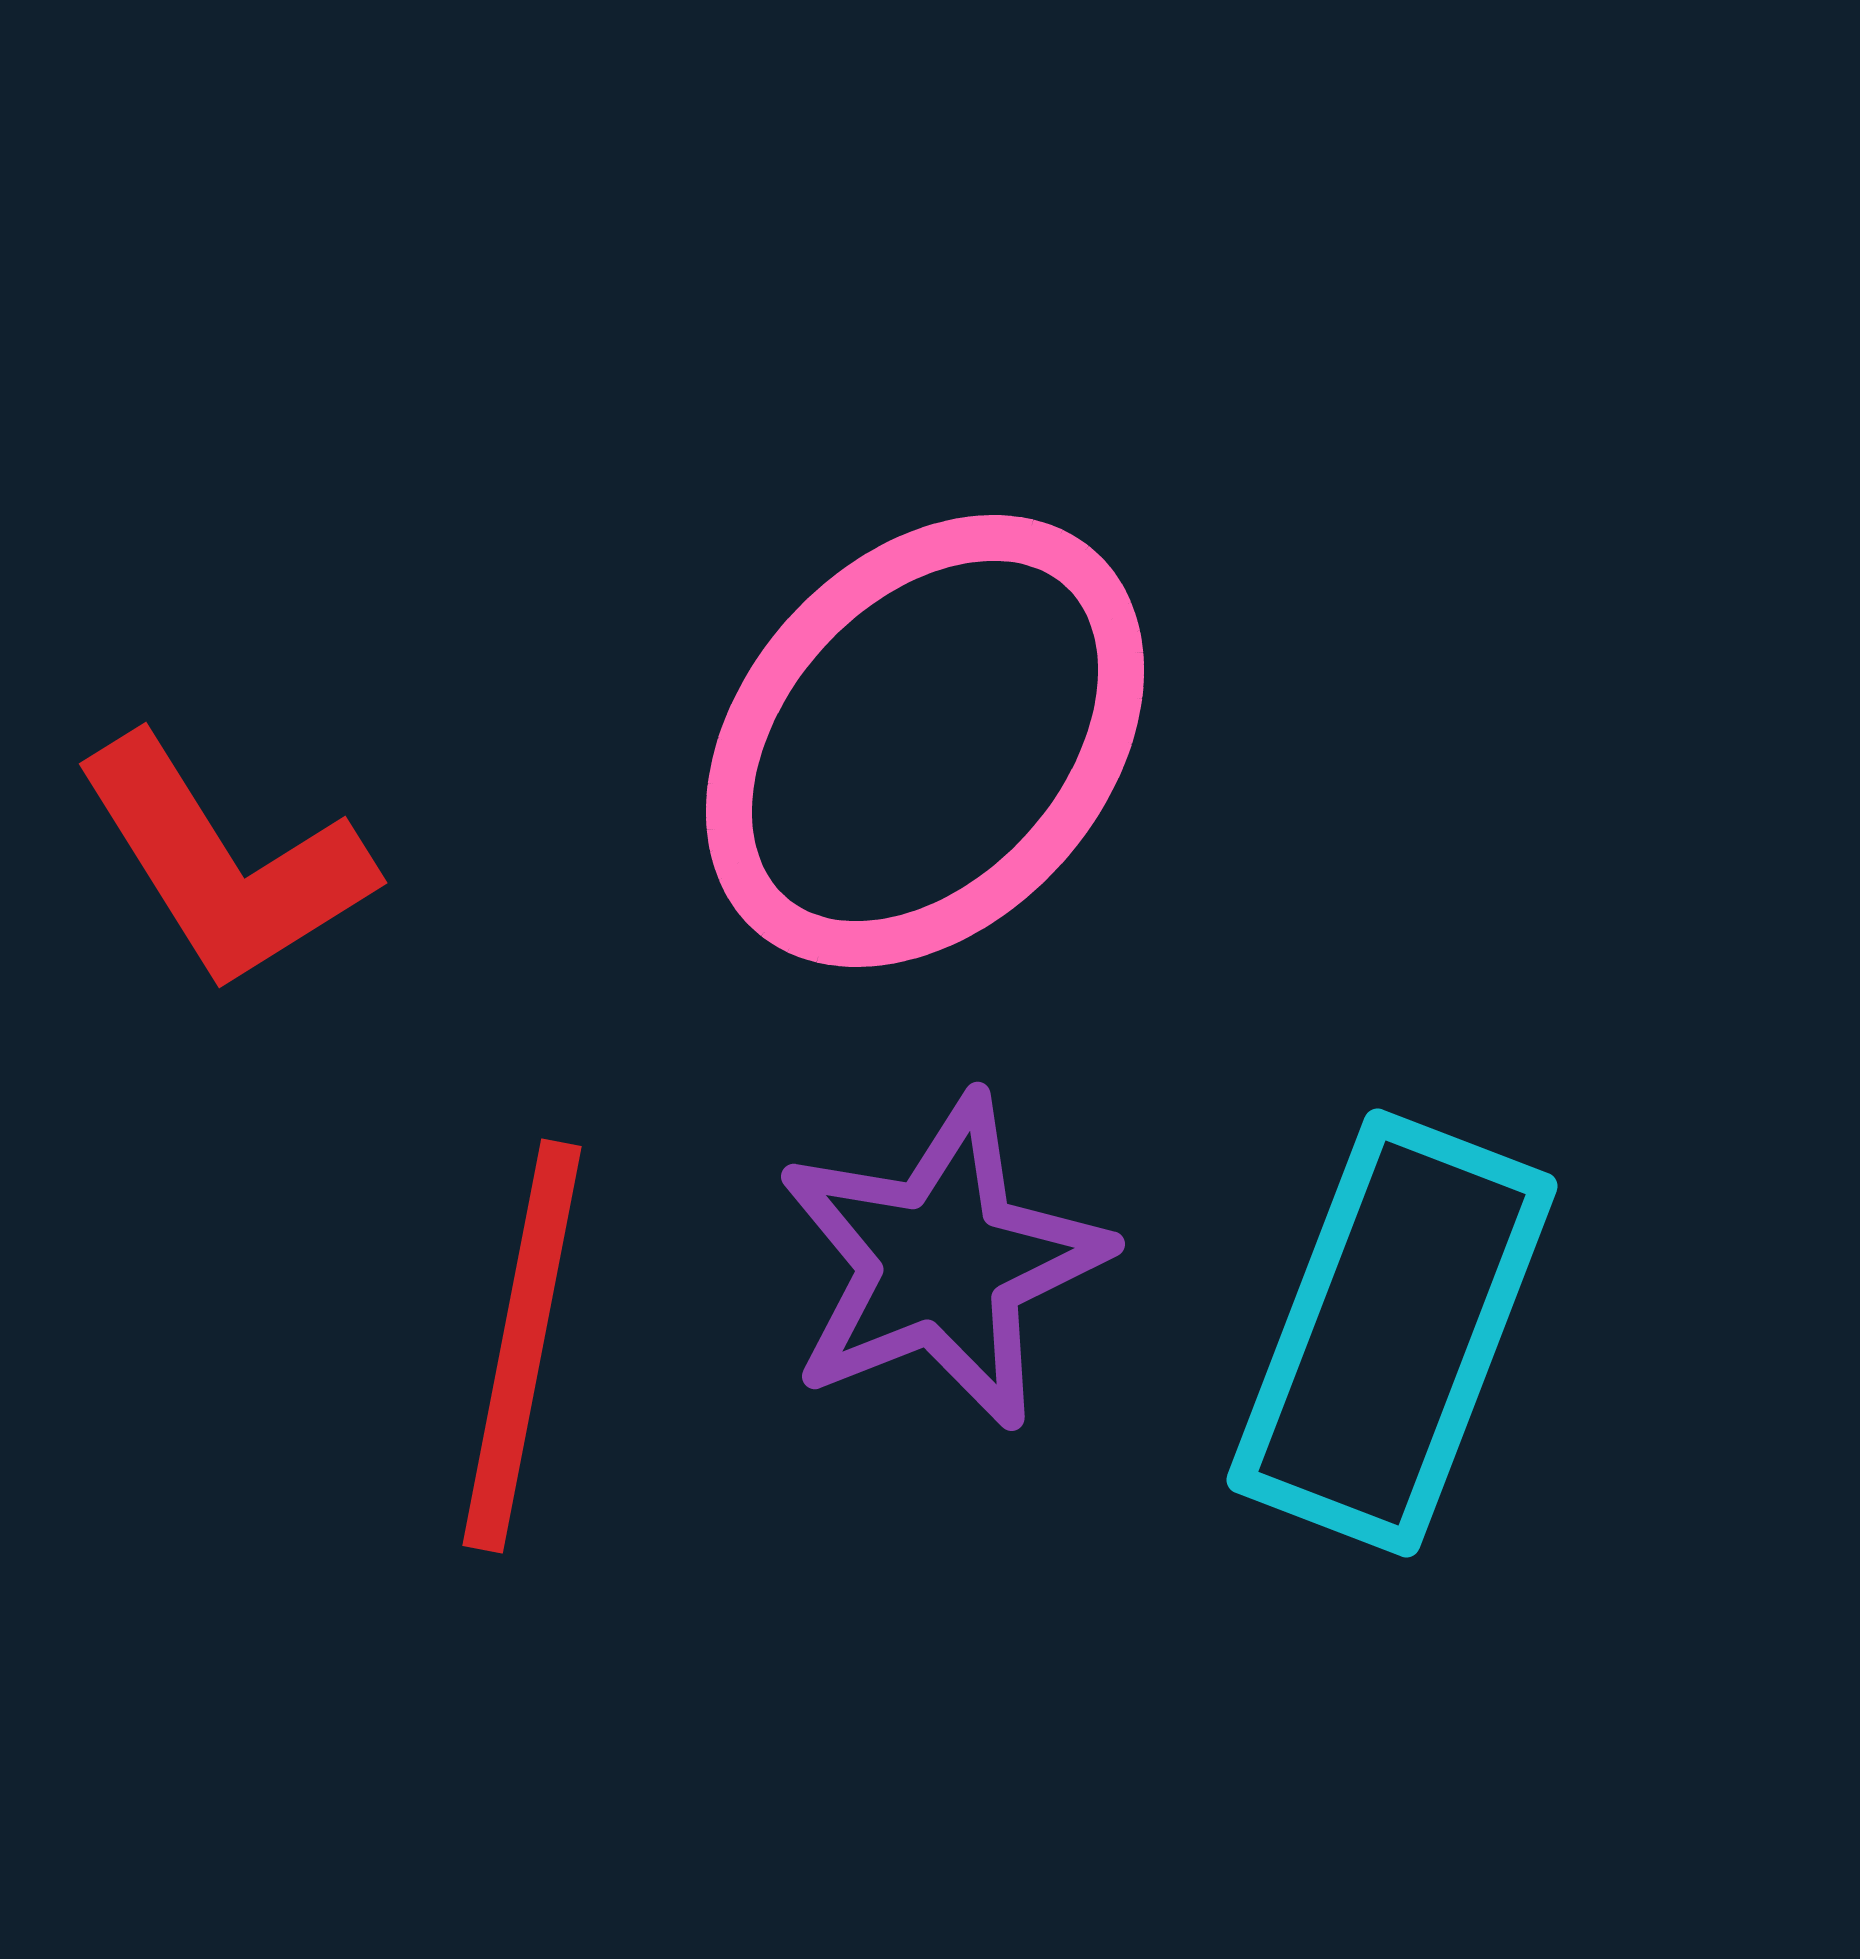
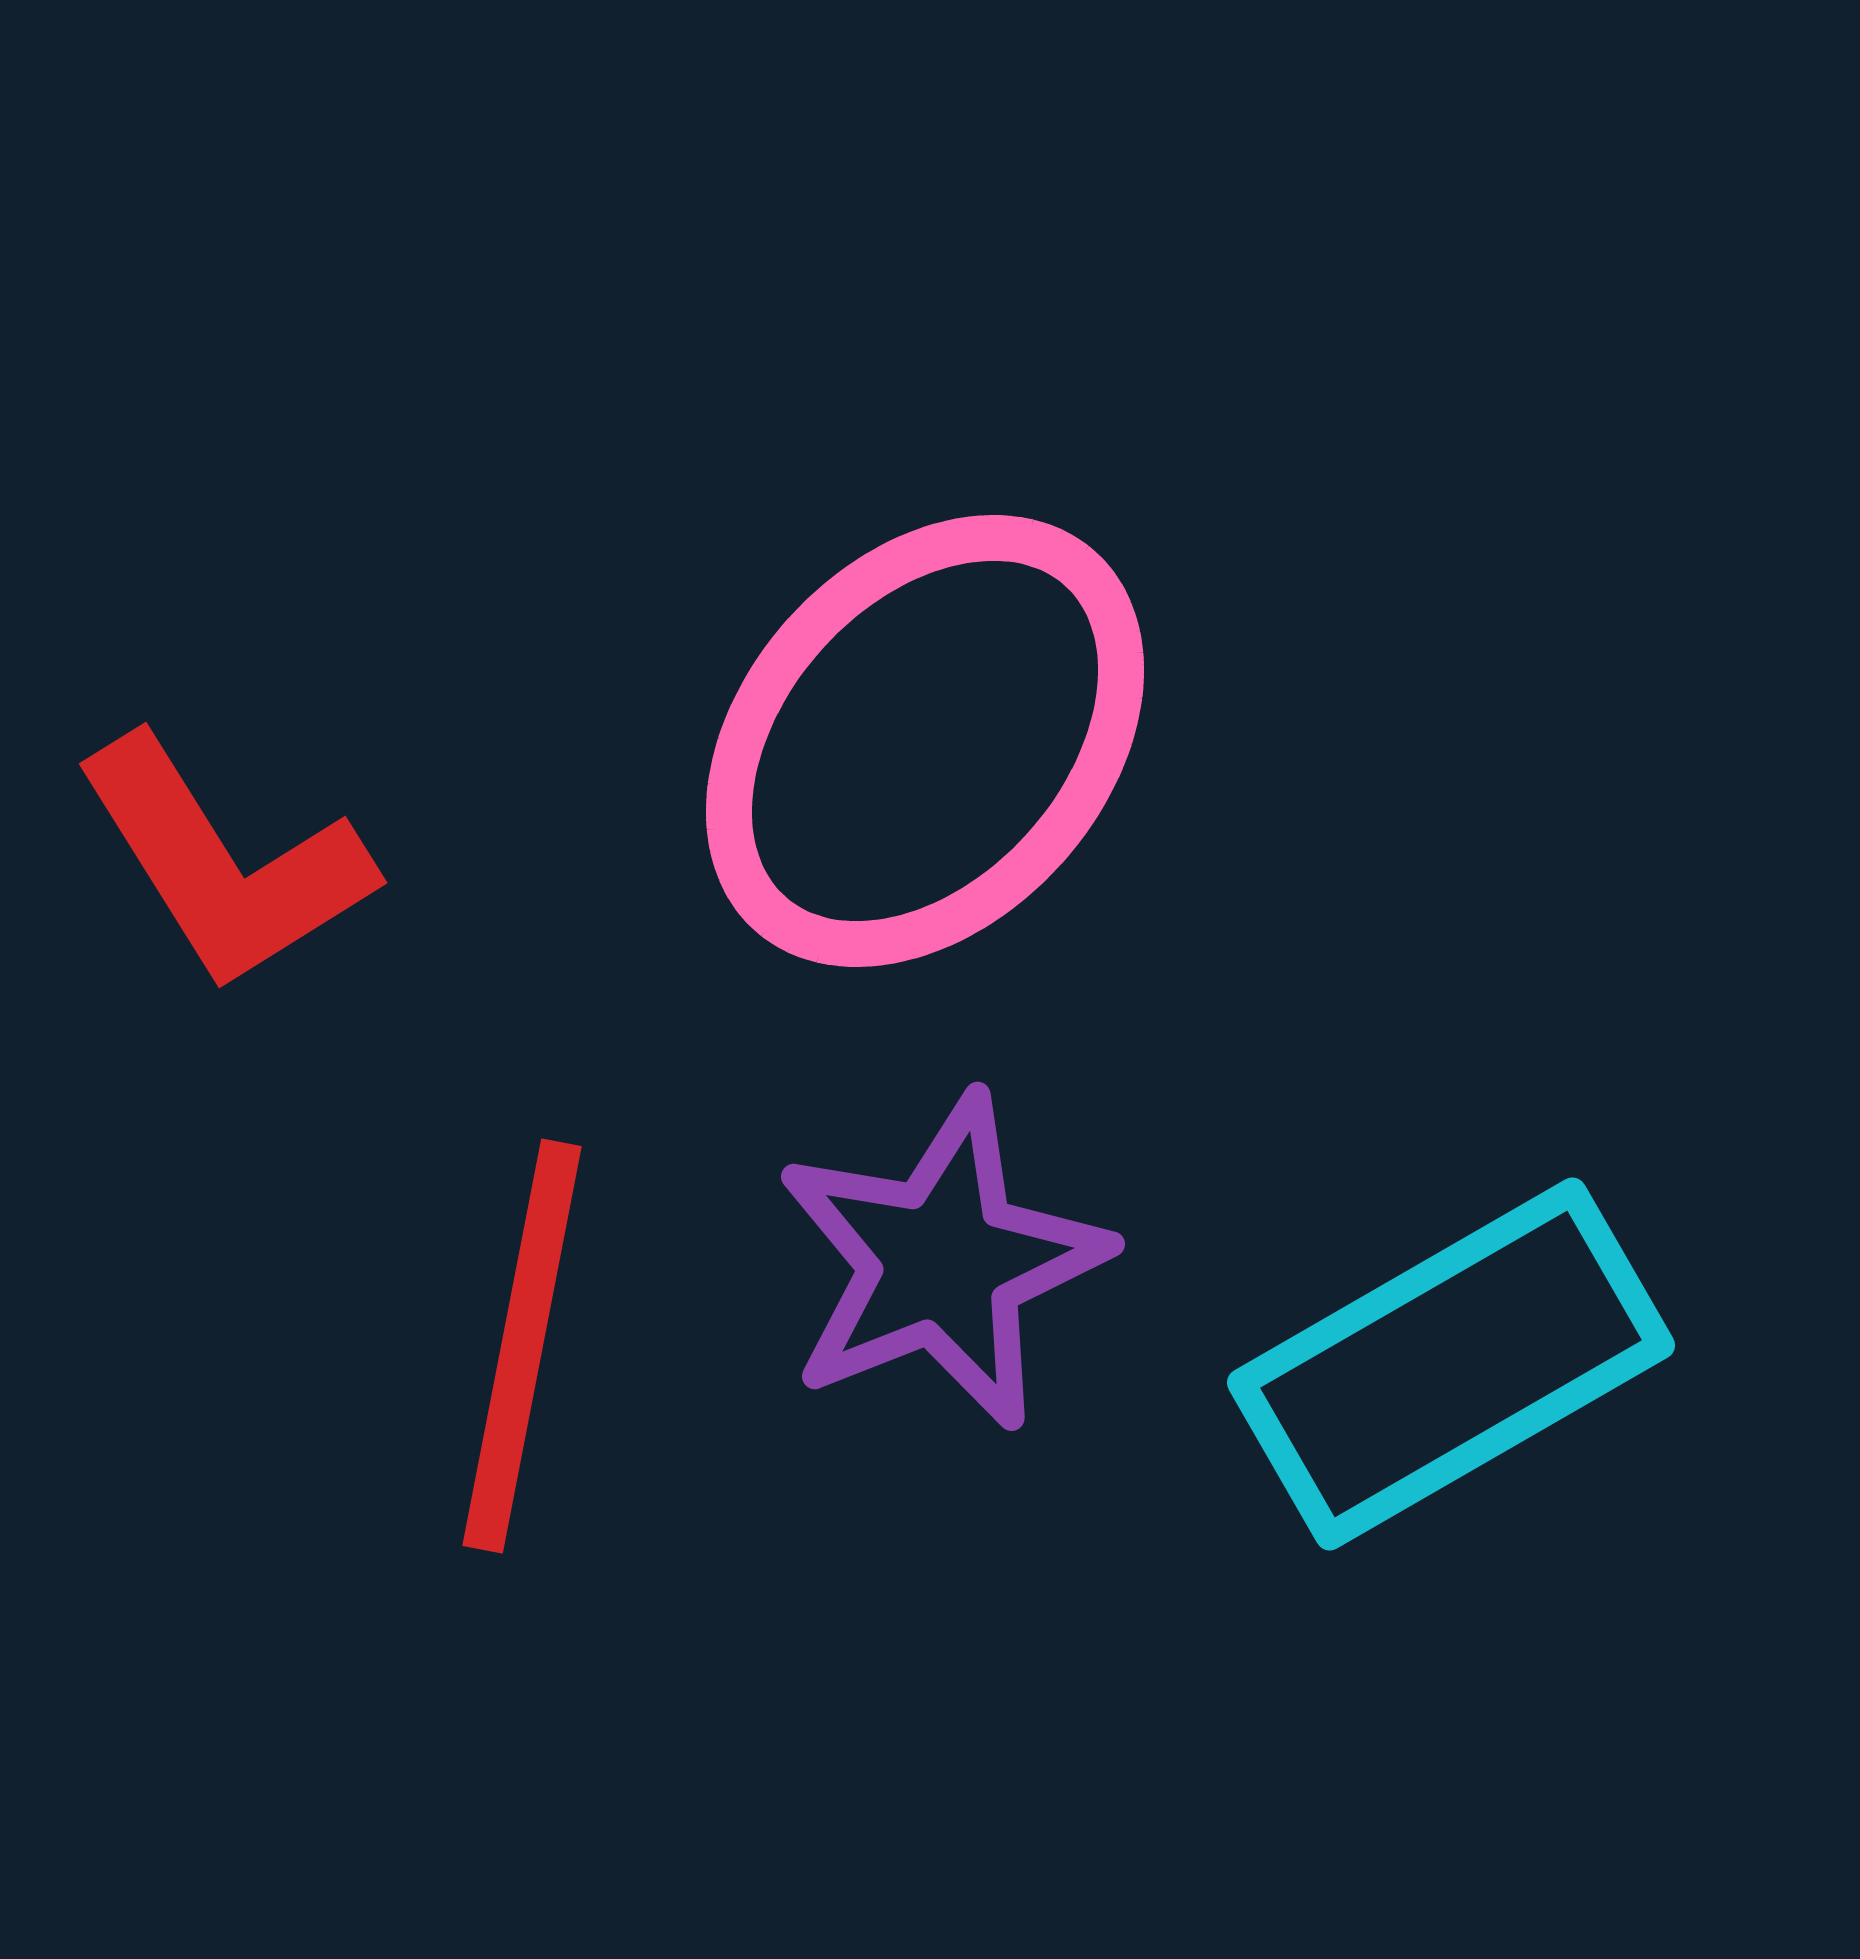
cyan rectangle: moved 59 px right, 31 px down; rotated 39 degrees clockwise
